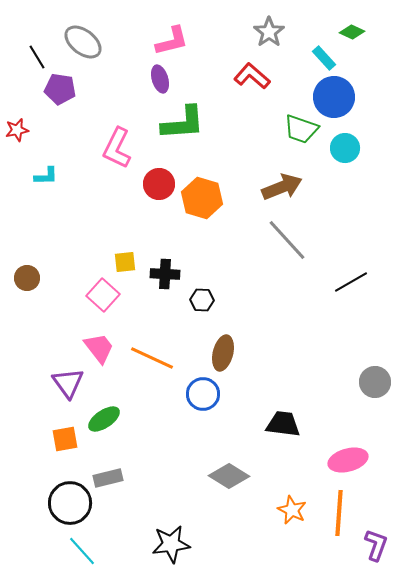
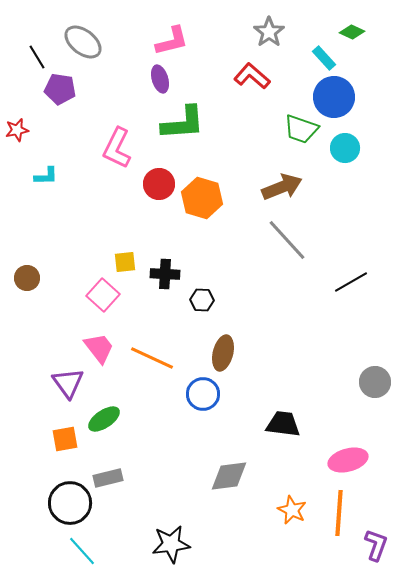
gray diamond at (229, 476): rotated 39 degrees counterclockwise
